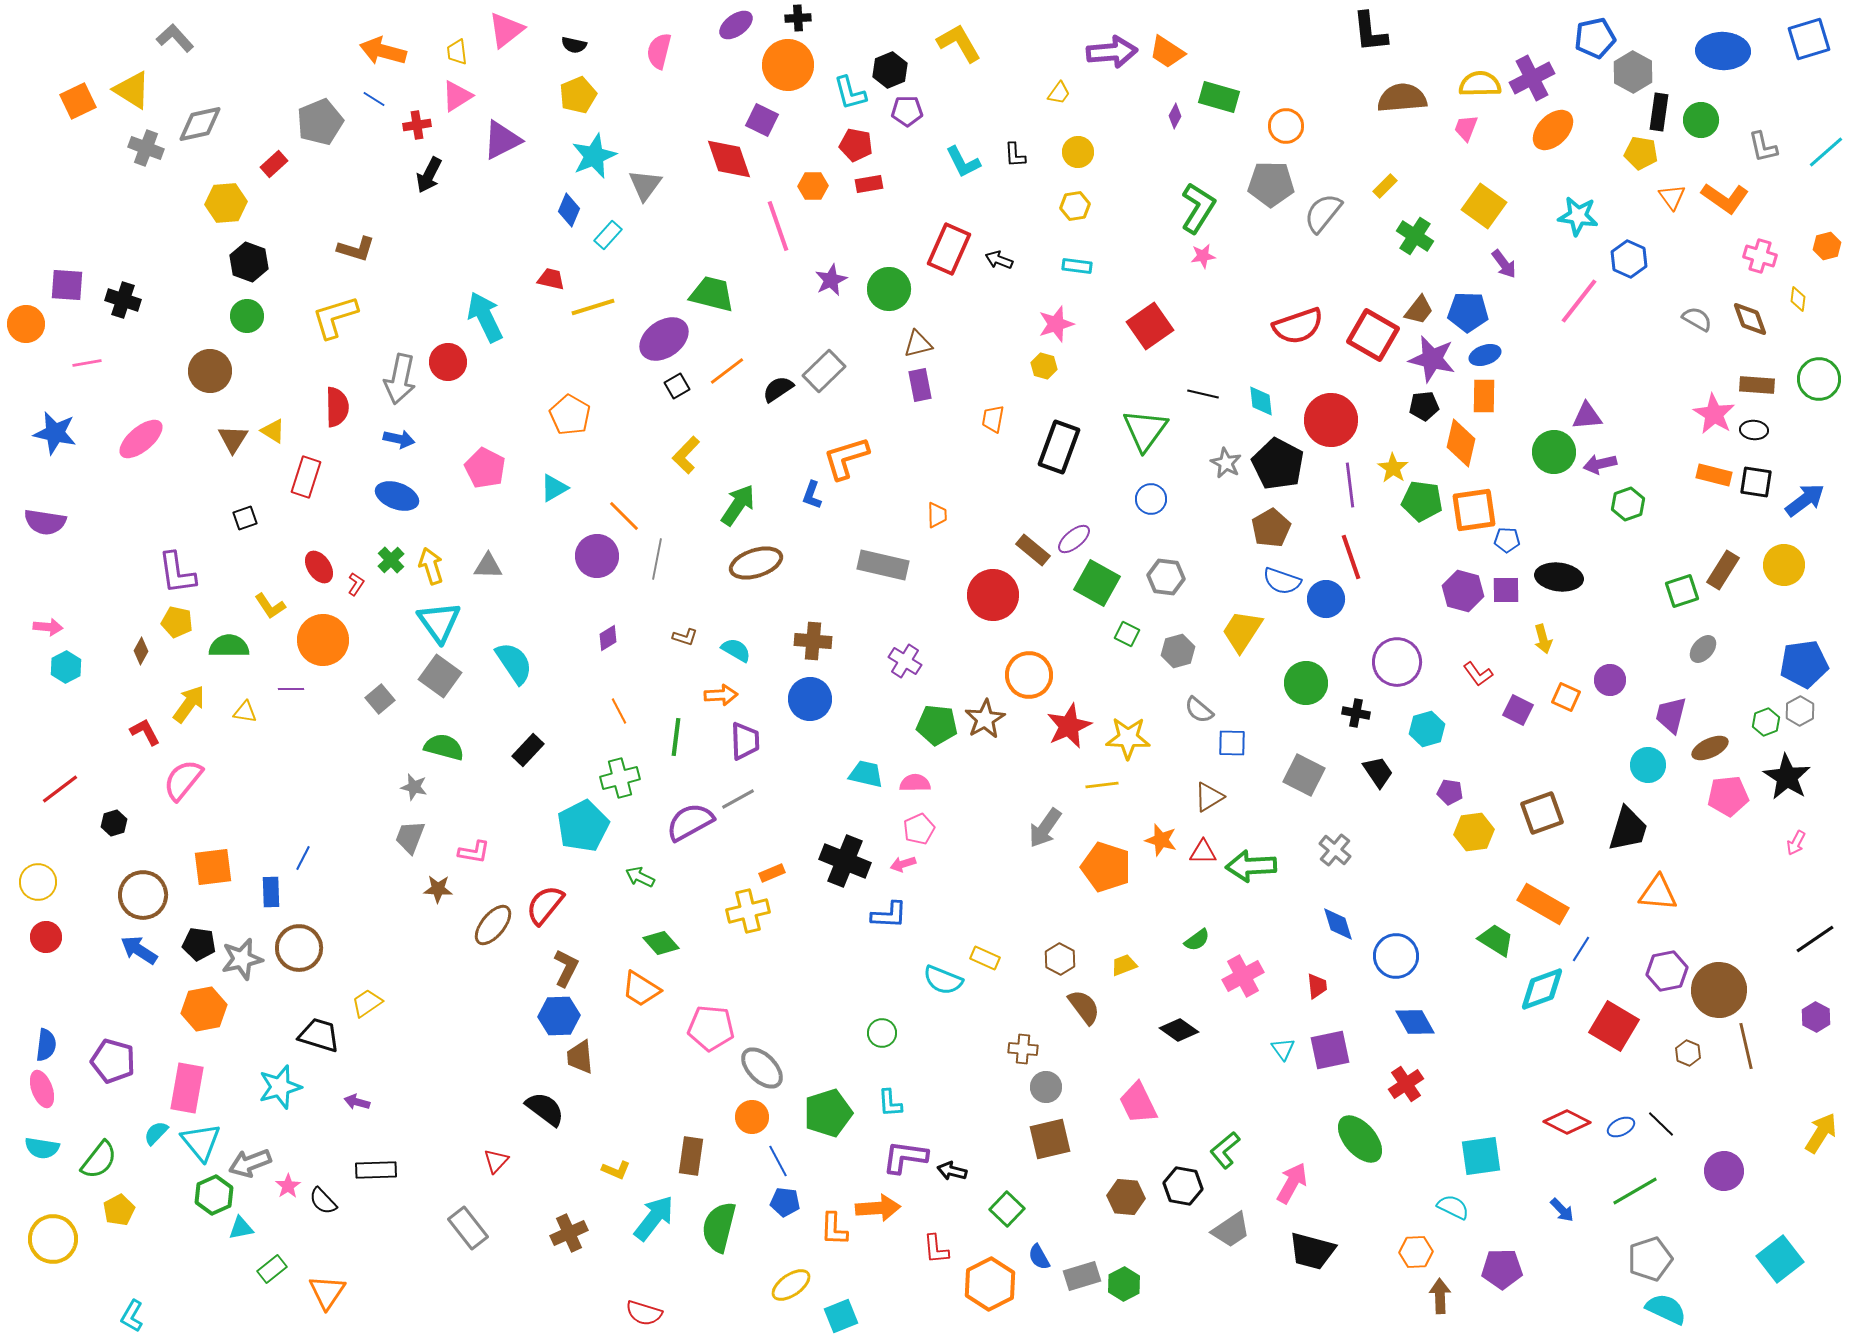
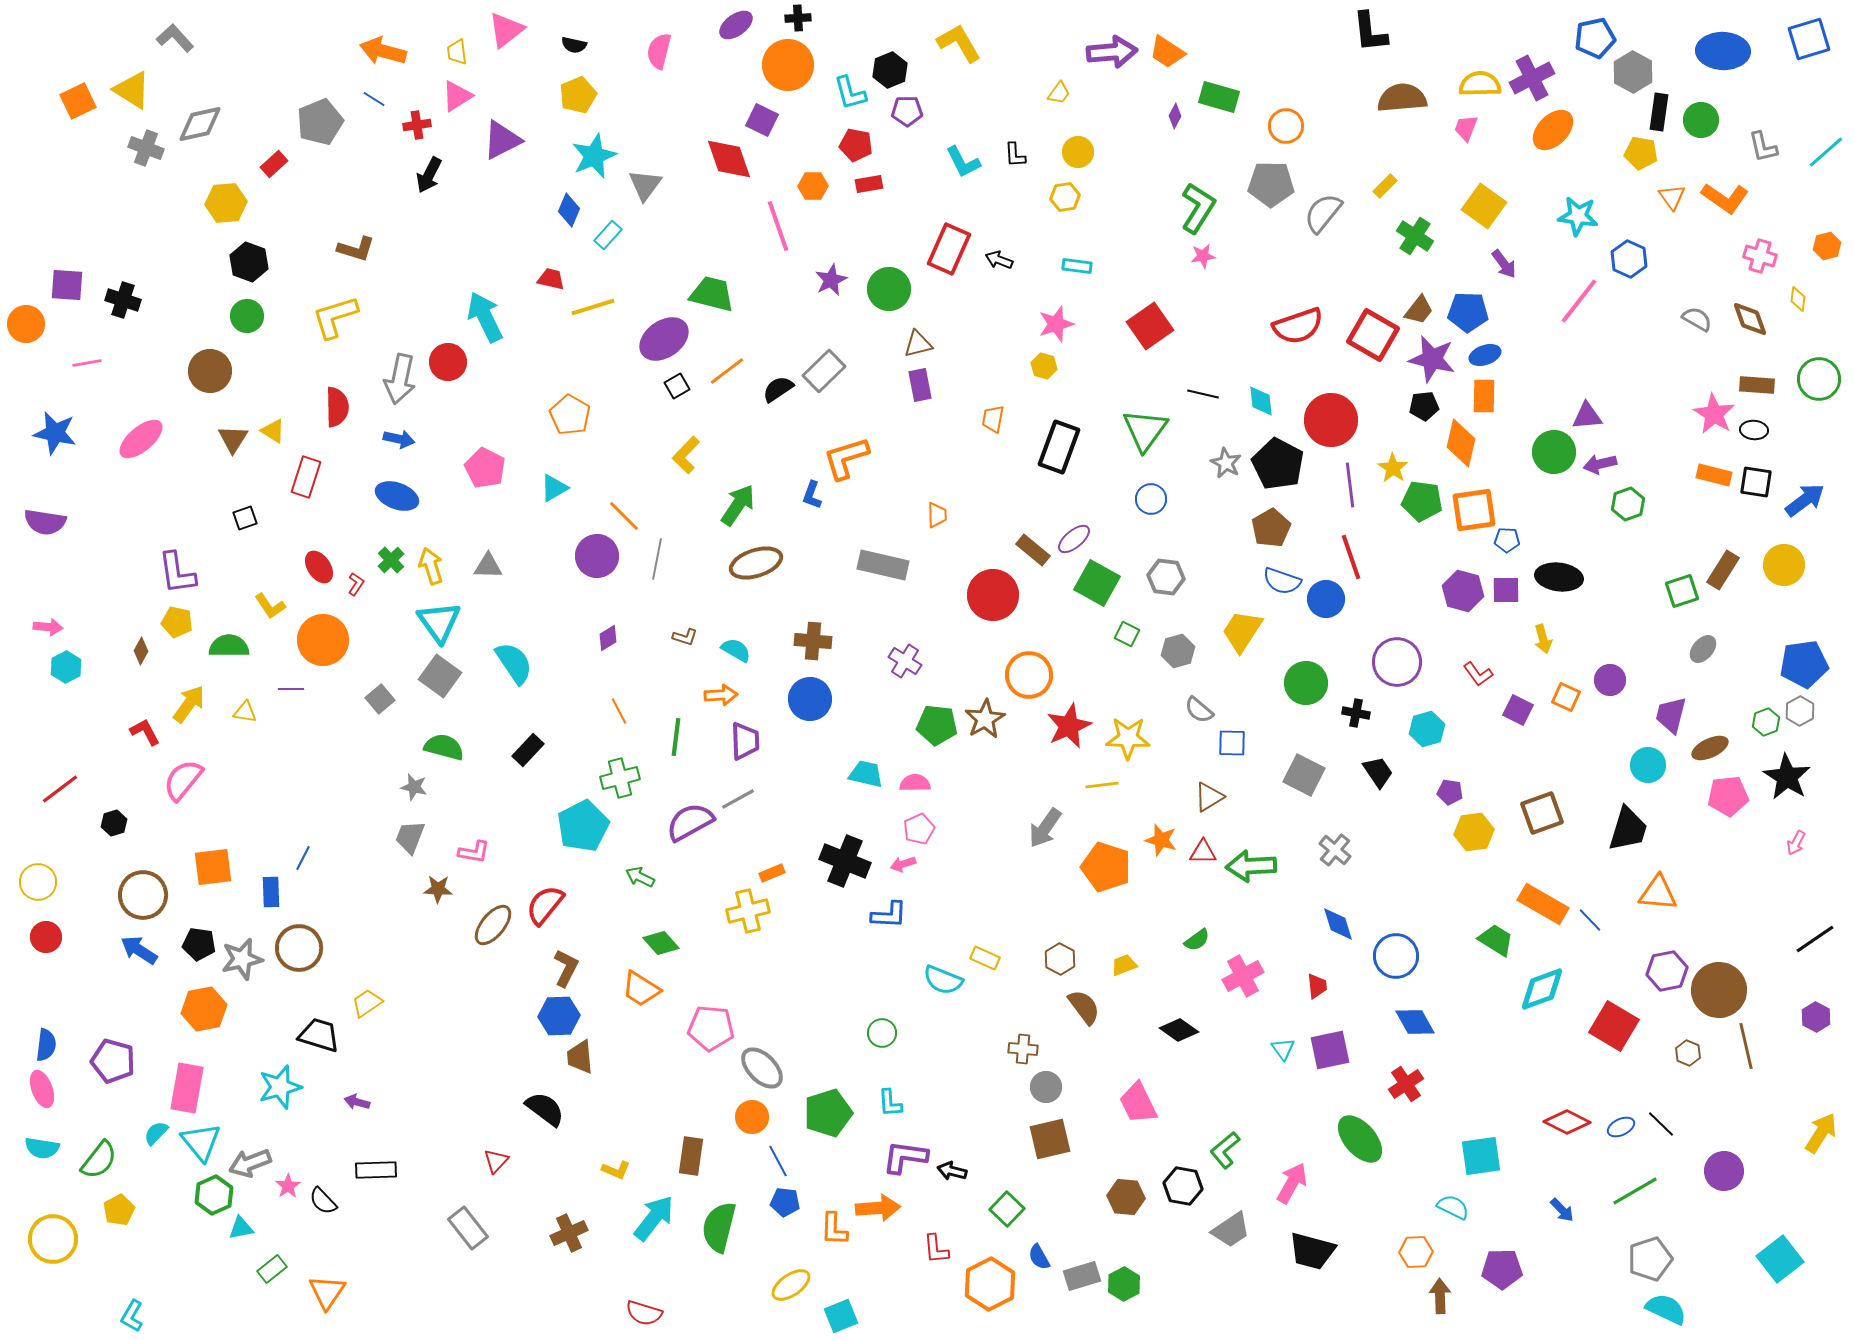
yellow hexagon at (1075, 206): moved 10 px left, 9 px up
blue line at (1581, 949): moved 9 px right, 29 px up; rotated 76 degrees counterclockwise
